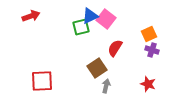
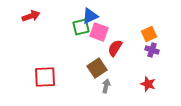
pink square: moved 7 px left, 13 px down; rotated 18 degrees counterclockwise
red square: moved 3 px right, 4 px up
